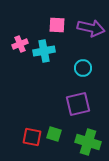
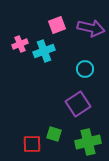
pink square: rotated 24 degrees counterclockwise
cyan cross: rotated 10 degrees counterclockwise
cyan circle: moved 2 px right, 1 px down
purple square: rotated 20 degrees counterclockwise
red square: moved 7 px down; rotated 12 degrees counterclockwise
green cross: rotated 30 degrees counterclockwise
